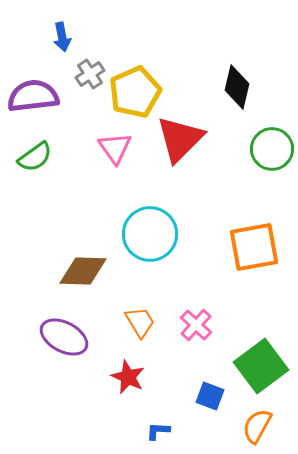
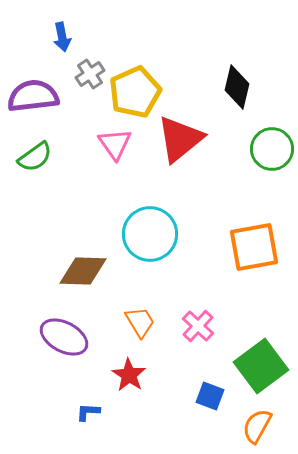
red triangle: rotated 6 degrees clockwise
pink triangle: moved 4 px up
pink cross: moved 2 px right, 1 px down
red star: moved 1 px right, 2 px up; rotated 8 degrees clockwise
blue L-shape: moved 70 px left, 19 px up
